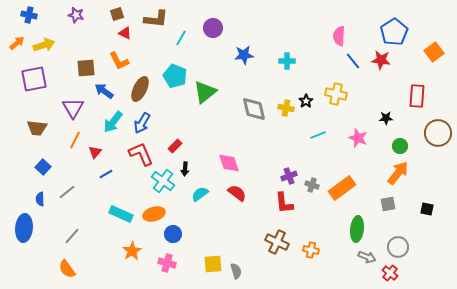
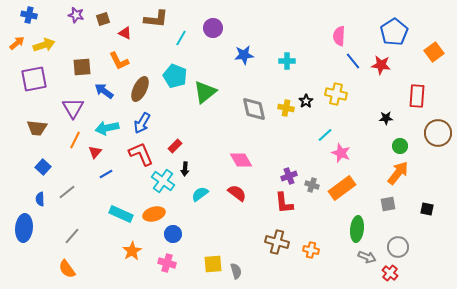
brown square at (117, 14): moved 14 px left, 5 px down
red star at (381, 60): moved 5 px down
brown square at (86, 68): moved 4 px left, 1 px up
cyan arrow at (113, 122): moved 6 px left, 6 px down; rotated 40 degrees clockwise
cyan line at (318, 135): moved 7 px right; rotated 21 degrees counterclockwise
pink star at (358, 138): moved 17 px left, 15 px down
pink diamond at (229, 163): moved 12 px right, 3 px up; rotated 10 degrees counterclockwise
brown cross at (277, 242): rotated 10 degrees counterclockwise
